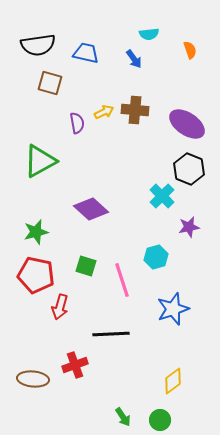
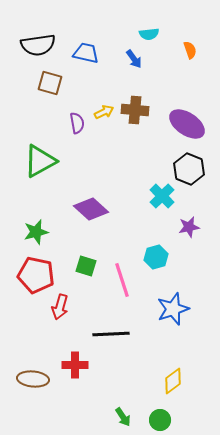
red cross: rotated 20 degrees clockwise
